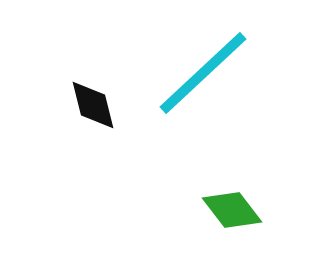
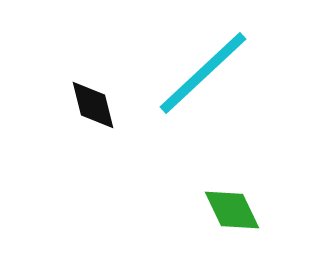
green diamond: rotated 12 degrees clockwise
